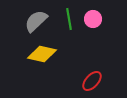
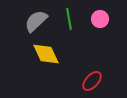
pink circle: moved 7 px right
yellow diamond: moved 4 px right; rotated 52 degrees clockwise
